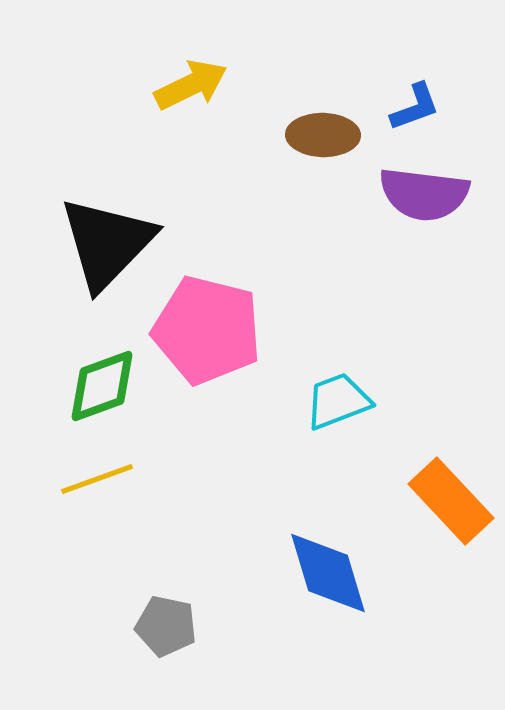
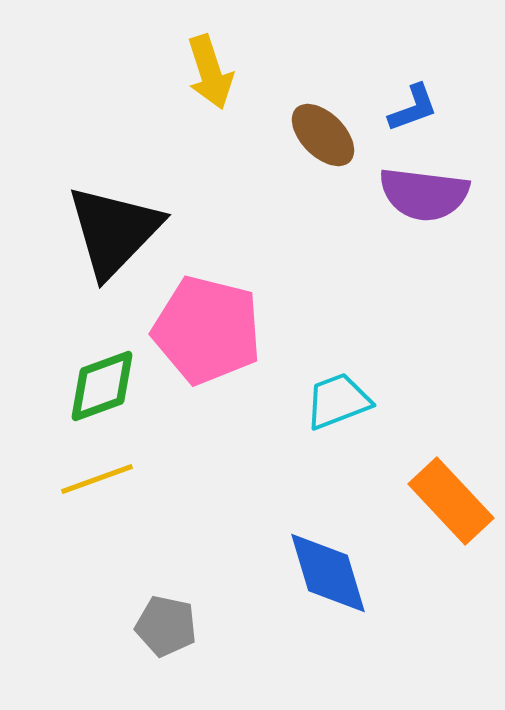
yellow arrow: moved 19 px right, 13 px up; rotated 98 degrees clockwise
blue L-shape: moved 2 px left, 1 px down
brown ellipse: rotated 44 degrees clockwise
black triangle: moved 7 px right, 12 px up
